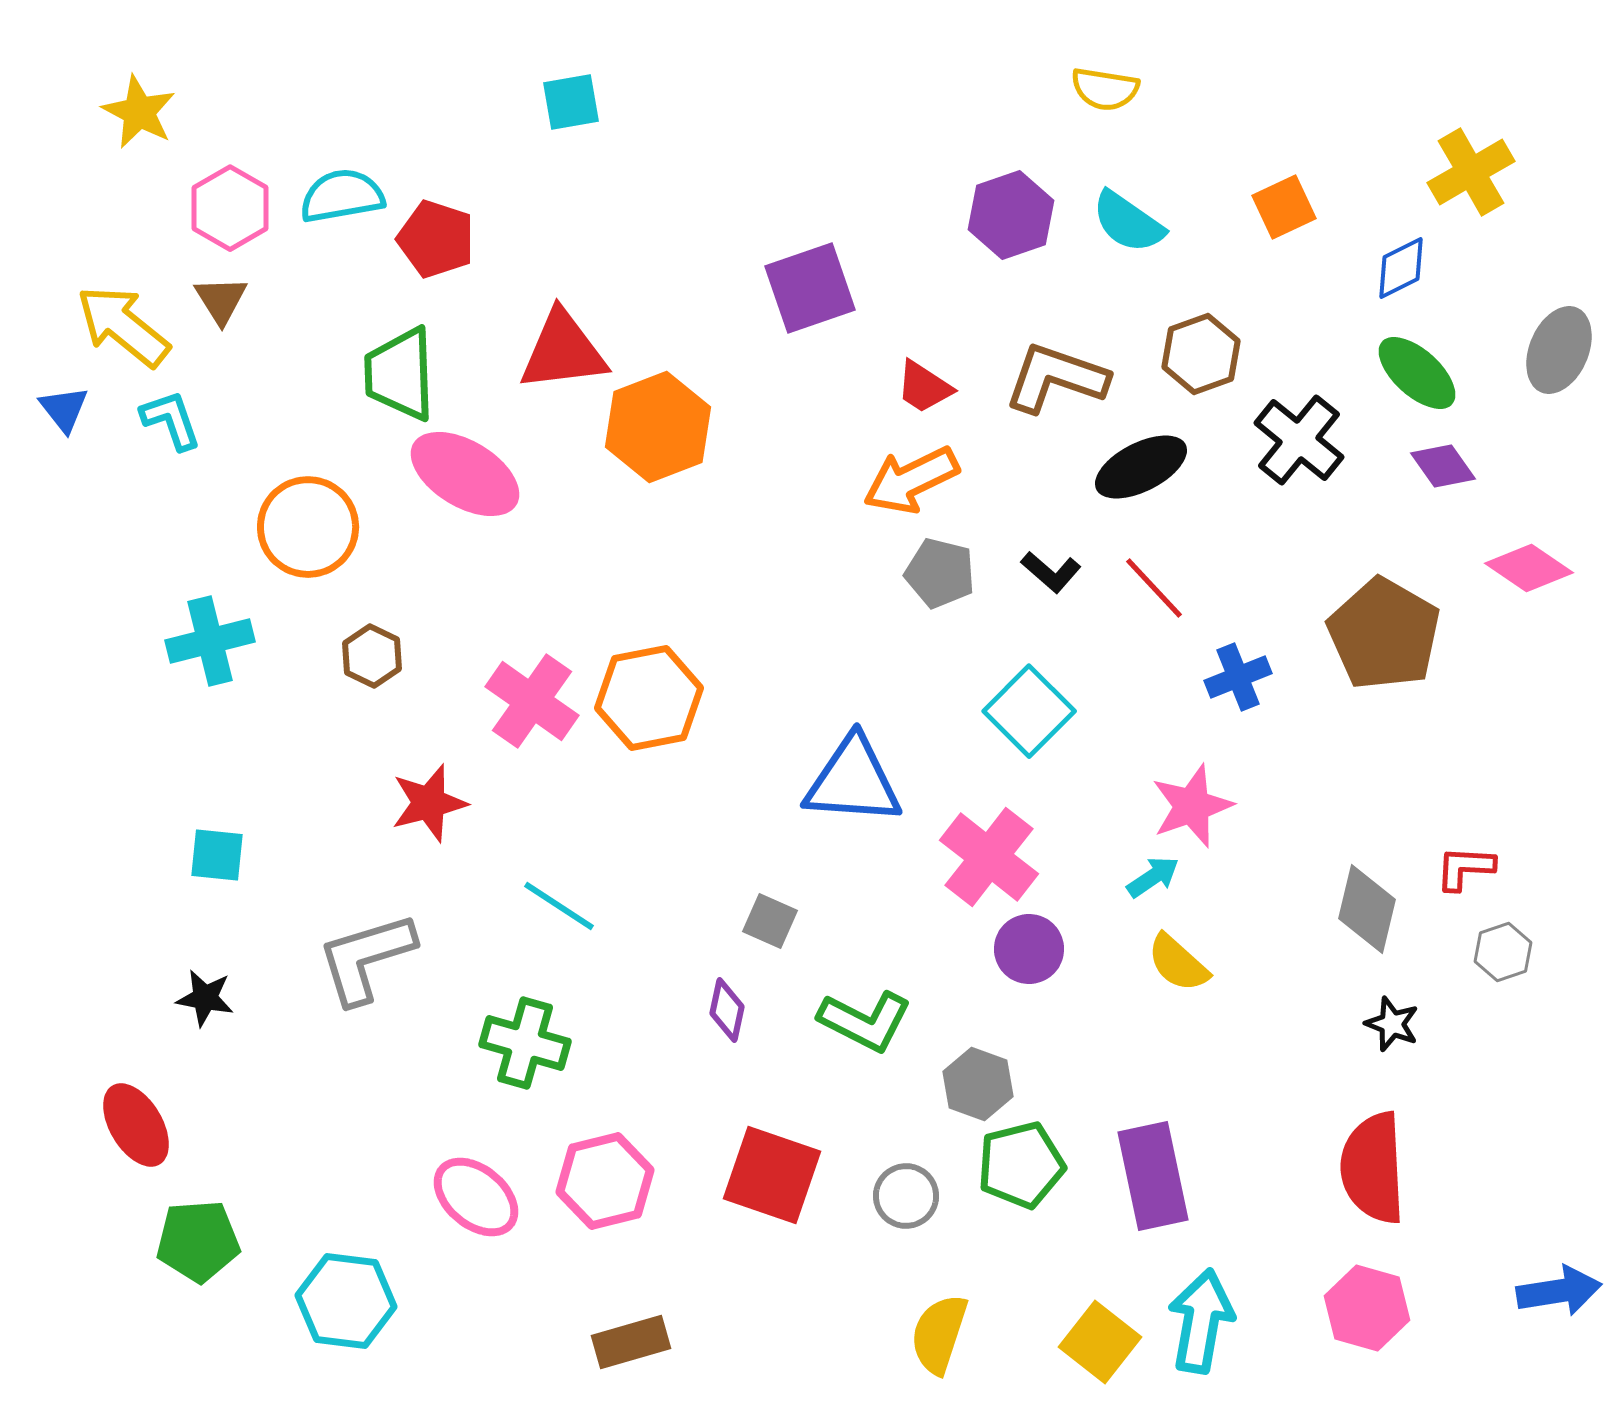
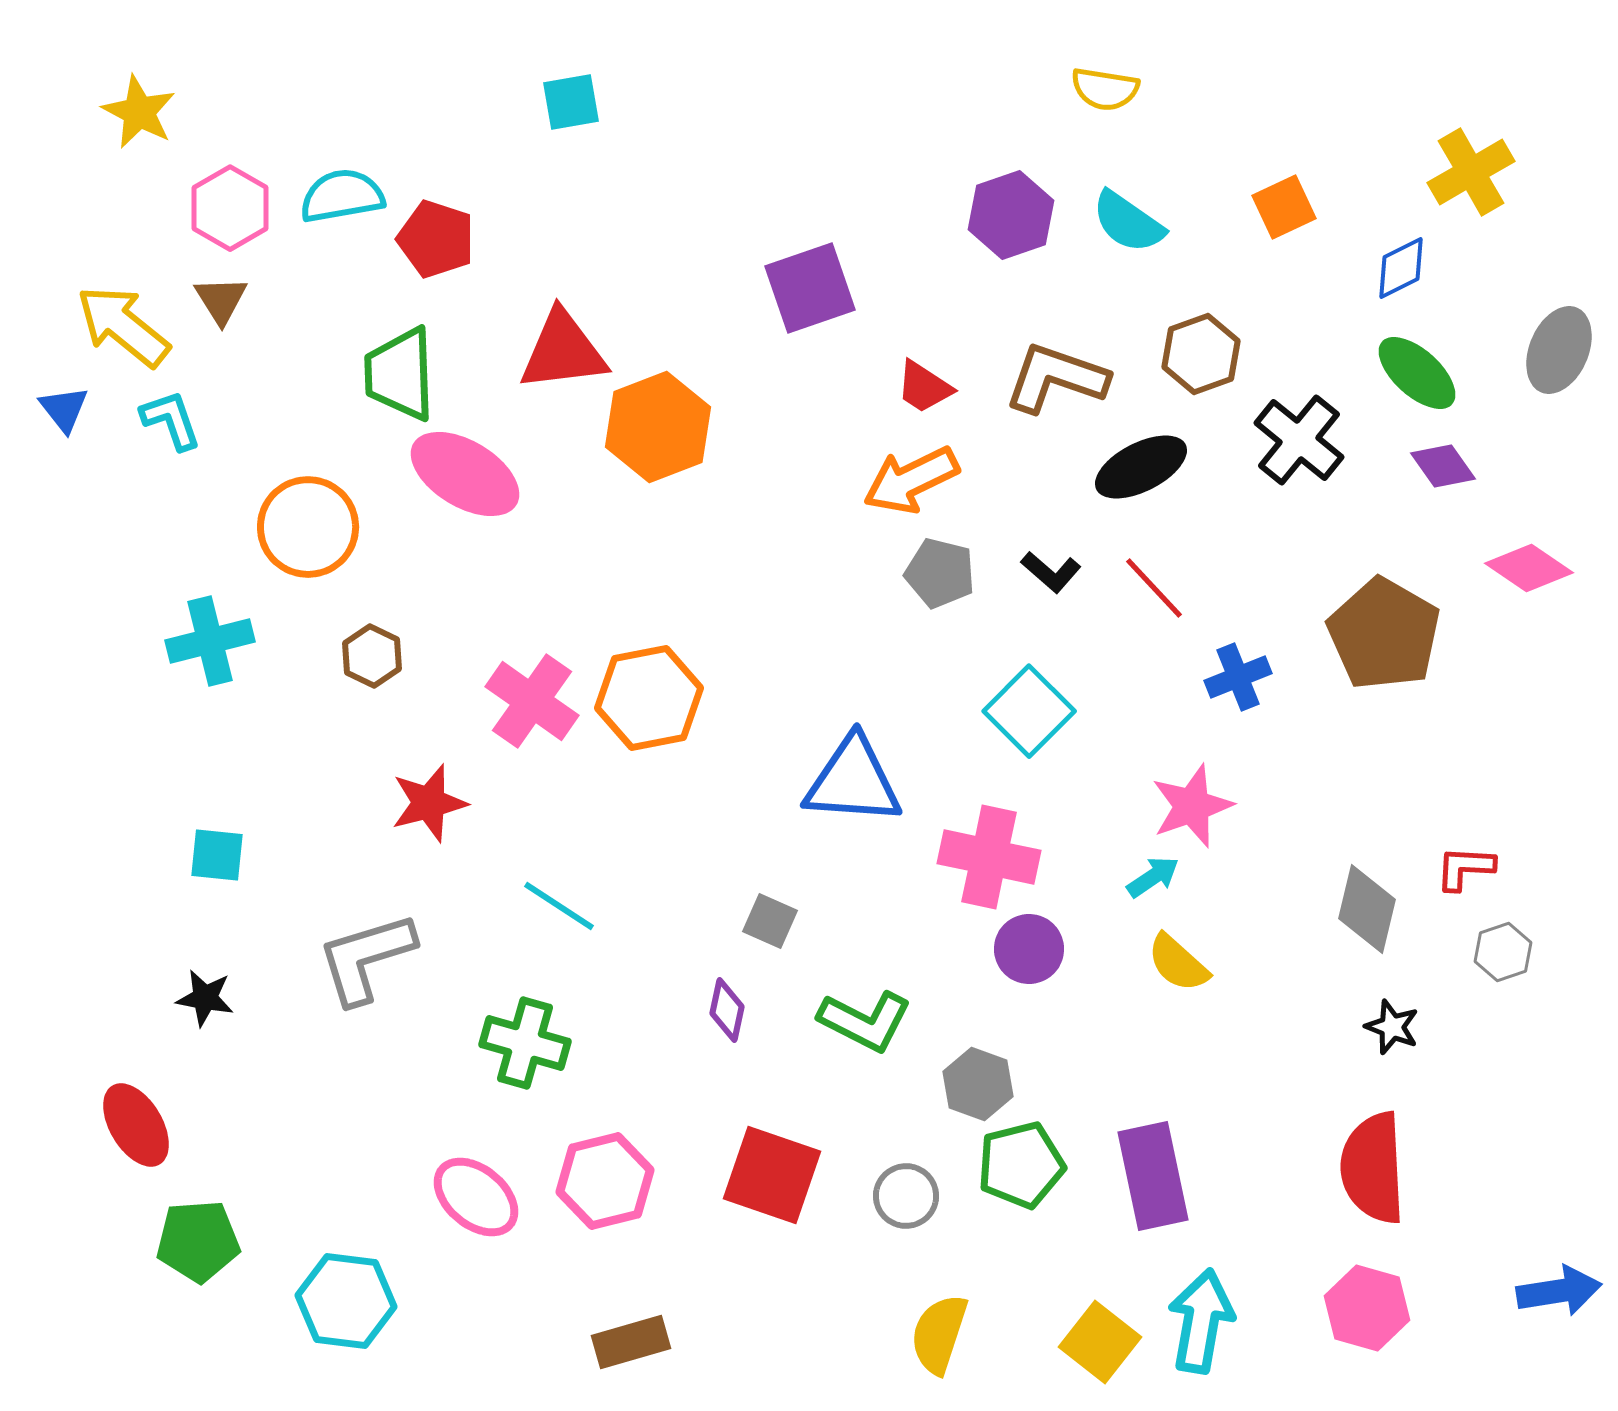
pink cross at (989, 857): rotated 26 degrees counterclockwise
black star at (1392, 1024): moved 3 px down
